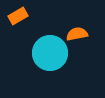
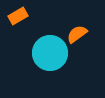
orange semicircle: rotated 25 degrees counterclockwise
